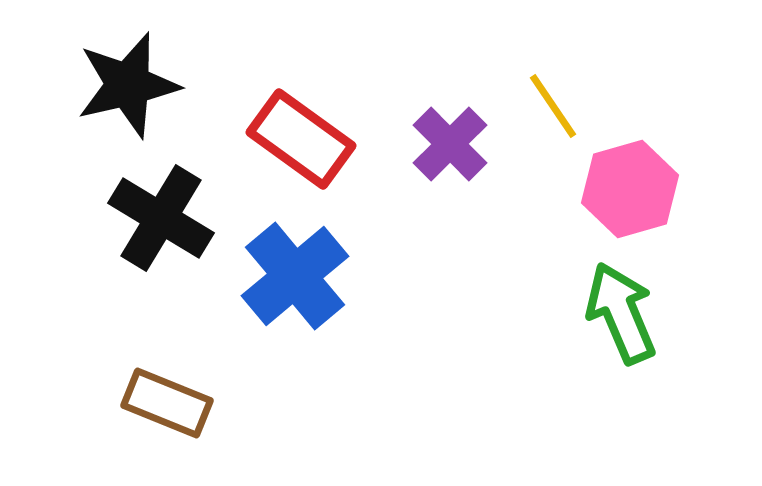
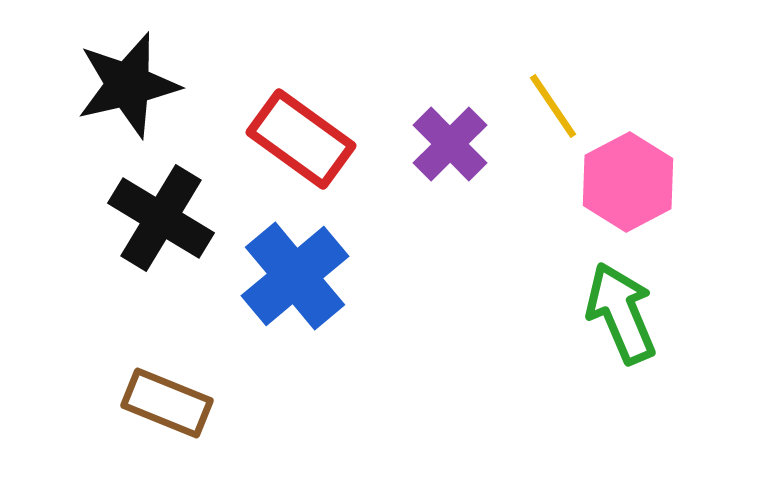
pink hexagon: moved 2 px left, 7 px up; rotated 12 degrees counterclockwise
